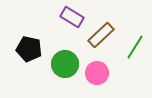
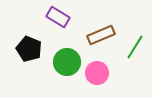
purple rectangle: moved 14 px left
brown rectangle: rotated 20 degrees clockwise
black pentagon: rotated 10 degrees clockwise
green circle: moved 2 px right, 2 px up
